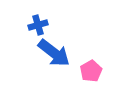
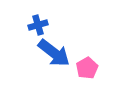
pink pentagon: moved 4 px left, 3 px up
